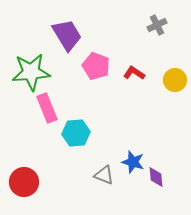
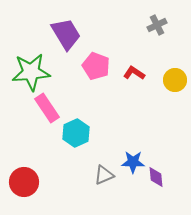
purple trapezoid: moved 1 px left, 1 px up
pink rectangle: rotated 12 degrees counterclockwise
cyan hexagon: rotated 20 degrees counterclockwise
blue star: rotated 15 degrees counterclockwise
gray triangle: rotated 45 degrees counterclockwise
